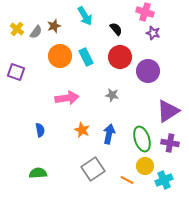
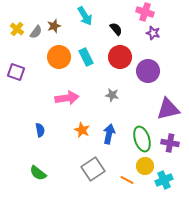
orange circle: moved 1 px left, 1 px down
purple triangle: moved 2 px up; rotated 20 degrees clockwise
green semicircle: rotated 138 degrees counterclockwise
